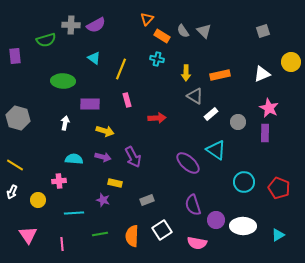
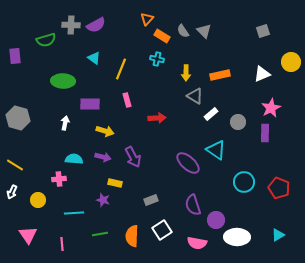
pink star at (269, 108): moved 2 px right; rotated 18 degrees clockwise
pink cross at (59, 181): moved 2 px up
gray rectangle at (147, 200): moved 4 px right
white ellipse at (243, 226): moved 6 px left, 11 px down
